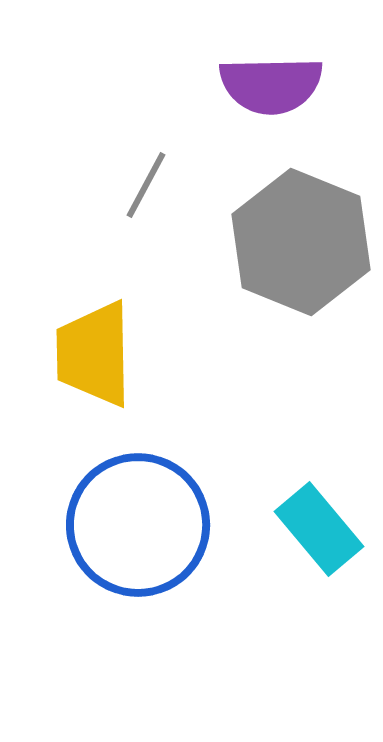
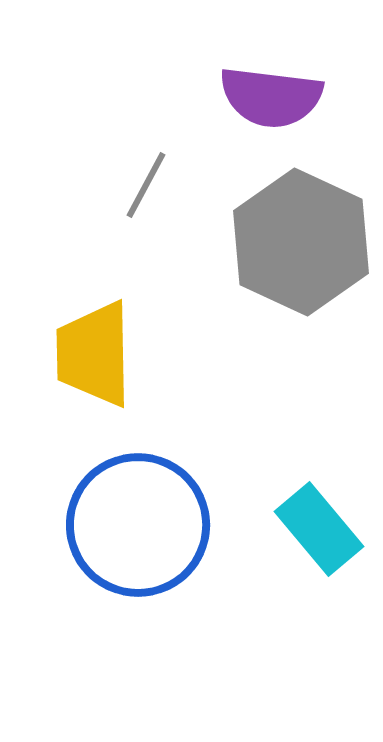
purple semicircle: moved 12 px down; rotated 8 degrees clockwise
gray hexagon: rotated 3 degrees clockwise
